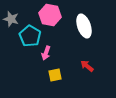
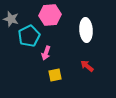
pink hexagon: rotated 15 degrees counterclockwise
white ellipse: moved 2 px right, 4 px down; rotated 15 degrees clockwise
cyan pentagon: moved 1 px left; rotated 15 degrees clockwise
